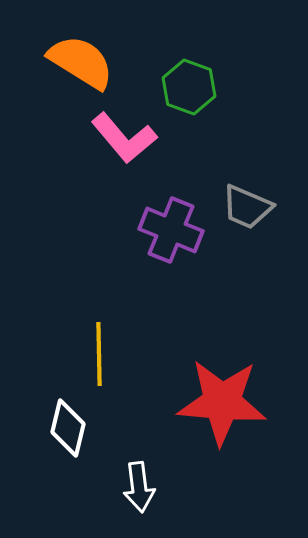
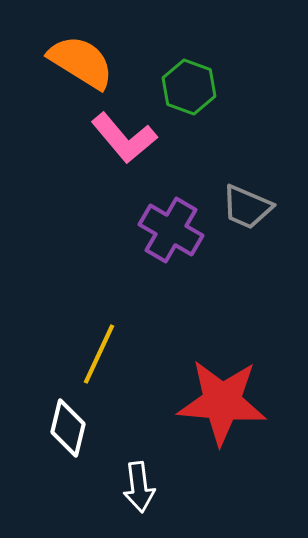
purple cross: rotated 8 degrees clockwise
yellow line: rotated 26 degrees clockwise
